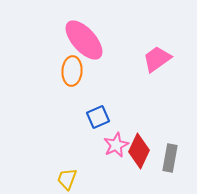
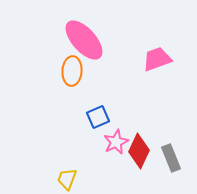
pink trapezoid: rotated 16 degrees clockwise
pink star: moved 3 px up
gray rectangle: moved 1 px right; rotated 32 degrees counterclockwise
